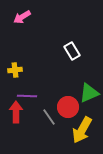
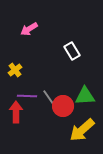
pink arrow: moved 7 px right, 12 px down
yellow cross: rotated 32 degrees counterclockwise
green triangle: moved 4 px left, 3 px down; rotated 20 degrees clockwise
red circle: moved 5 px left, 1 px up
gray line: moved 19 px up
yellow arrow: rotated 20 degrees clockwise
